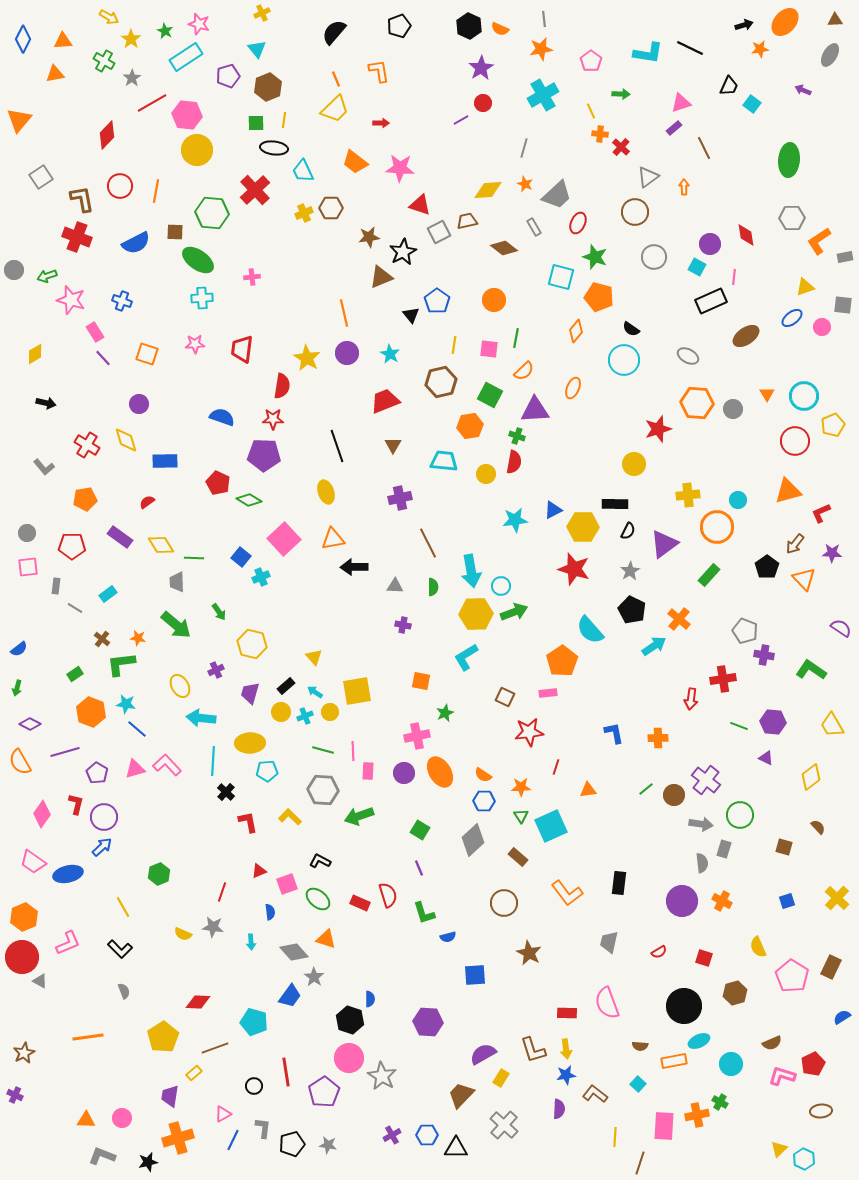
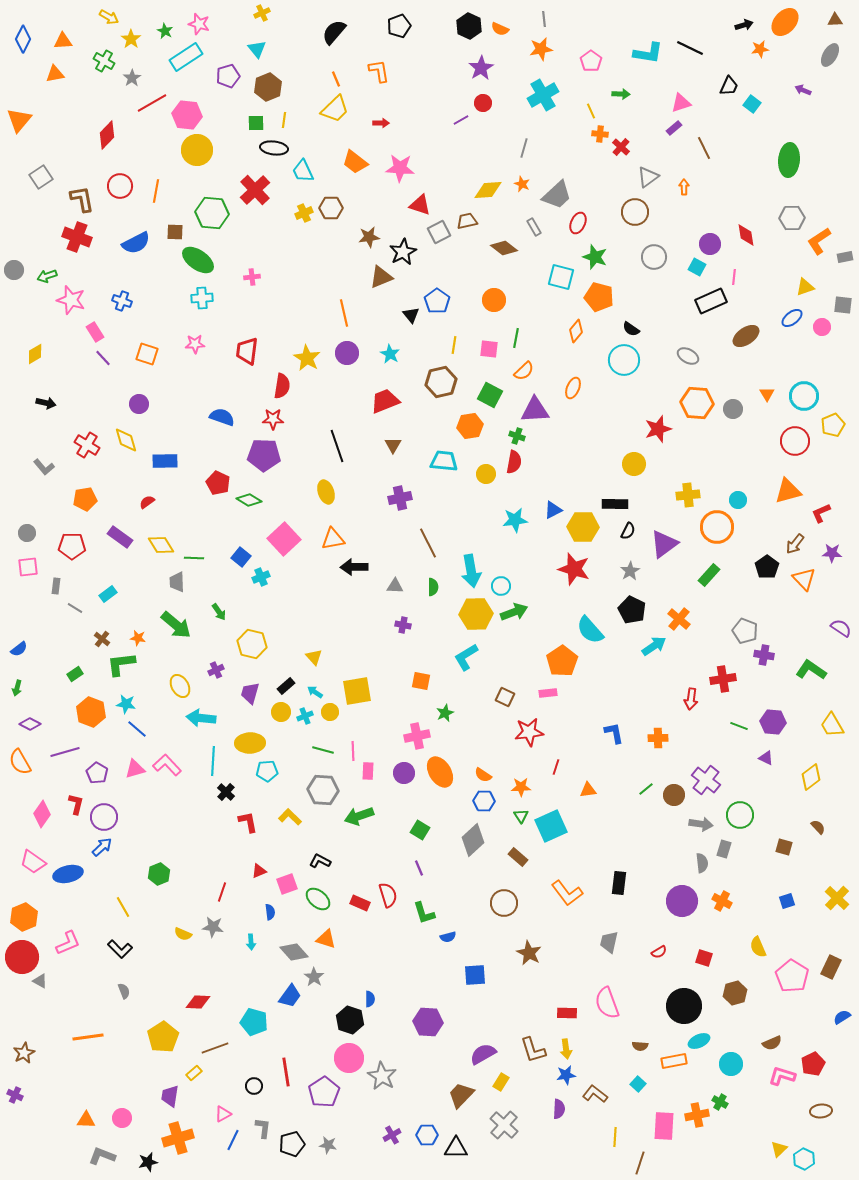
orange star at (525, 184): moved 3 px left
red trapezoid at (242, 349): moved 5 px right, 2 px down
yellow rectangle at (501, 1078): moved 4 px down
